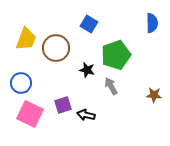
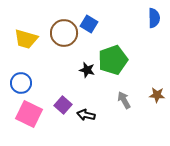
blue semicircle: moved 2 px right, 5 px up
yellow trapezoid: rotated 85 degrees clockwise
brown circle: moved 8 px right, 15 px up
green pentagon: moved 3 px left, 5 px down
gray arrow: moved 13 px right, 14 px down
brown star: moved 3 px right
purple square: rotated 30 degrees counterclockwise
pink square: moved 1 px left
